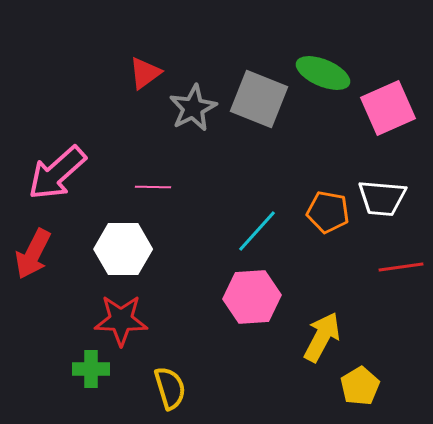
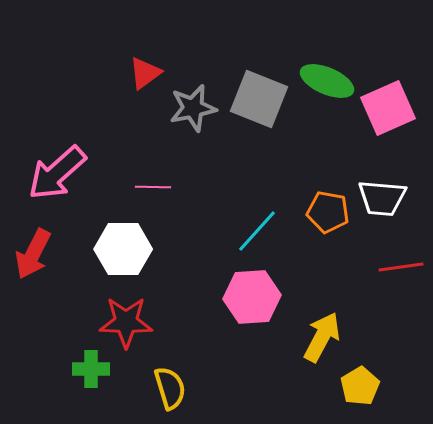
green ellipse: moved 4 px right, 8 px down
gray star: rotated 15 degrees clockwise
red star: moved 5 px right, 2 px down
